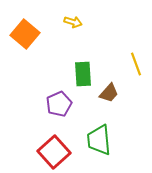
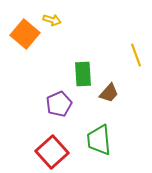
yellow arrow: moved 21 px left, 2 px up
yellow line: moved 9 px up
red square: moved 2 px left
